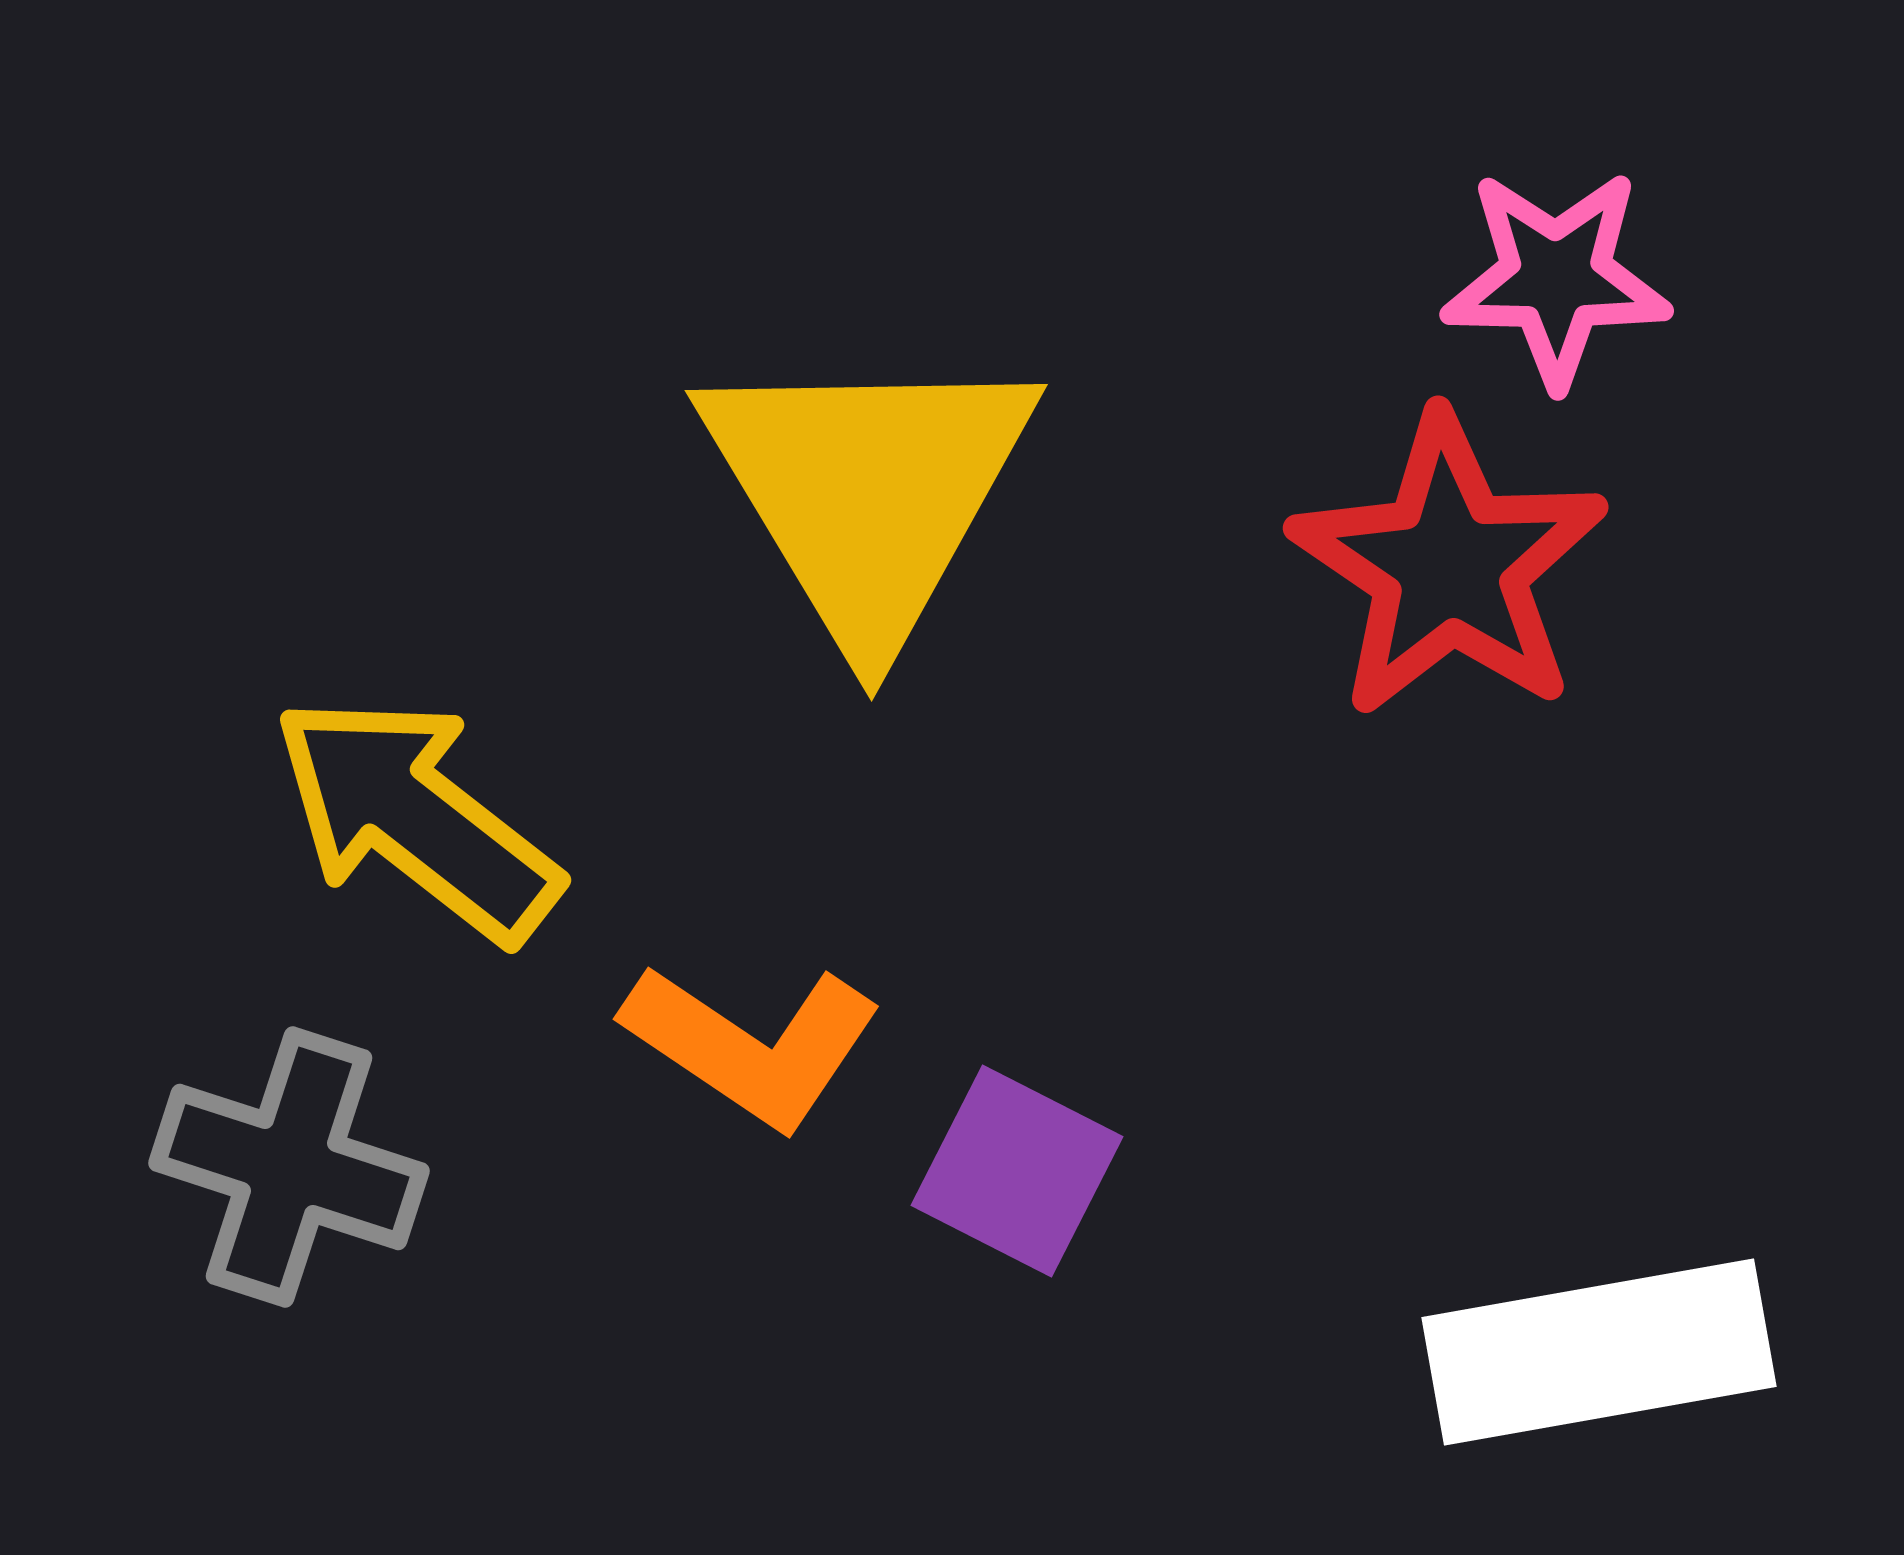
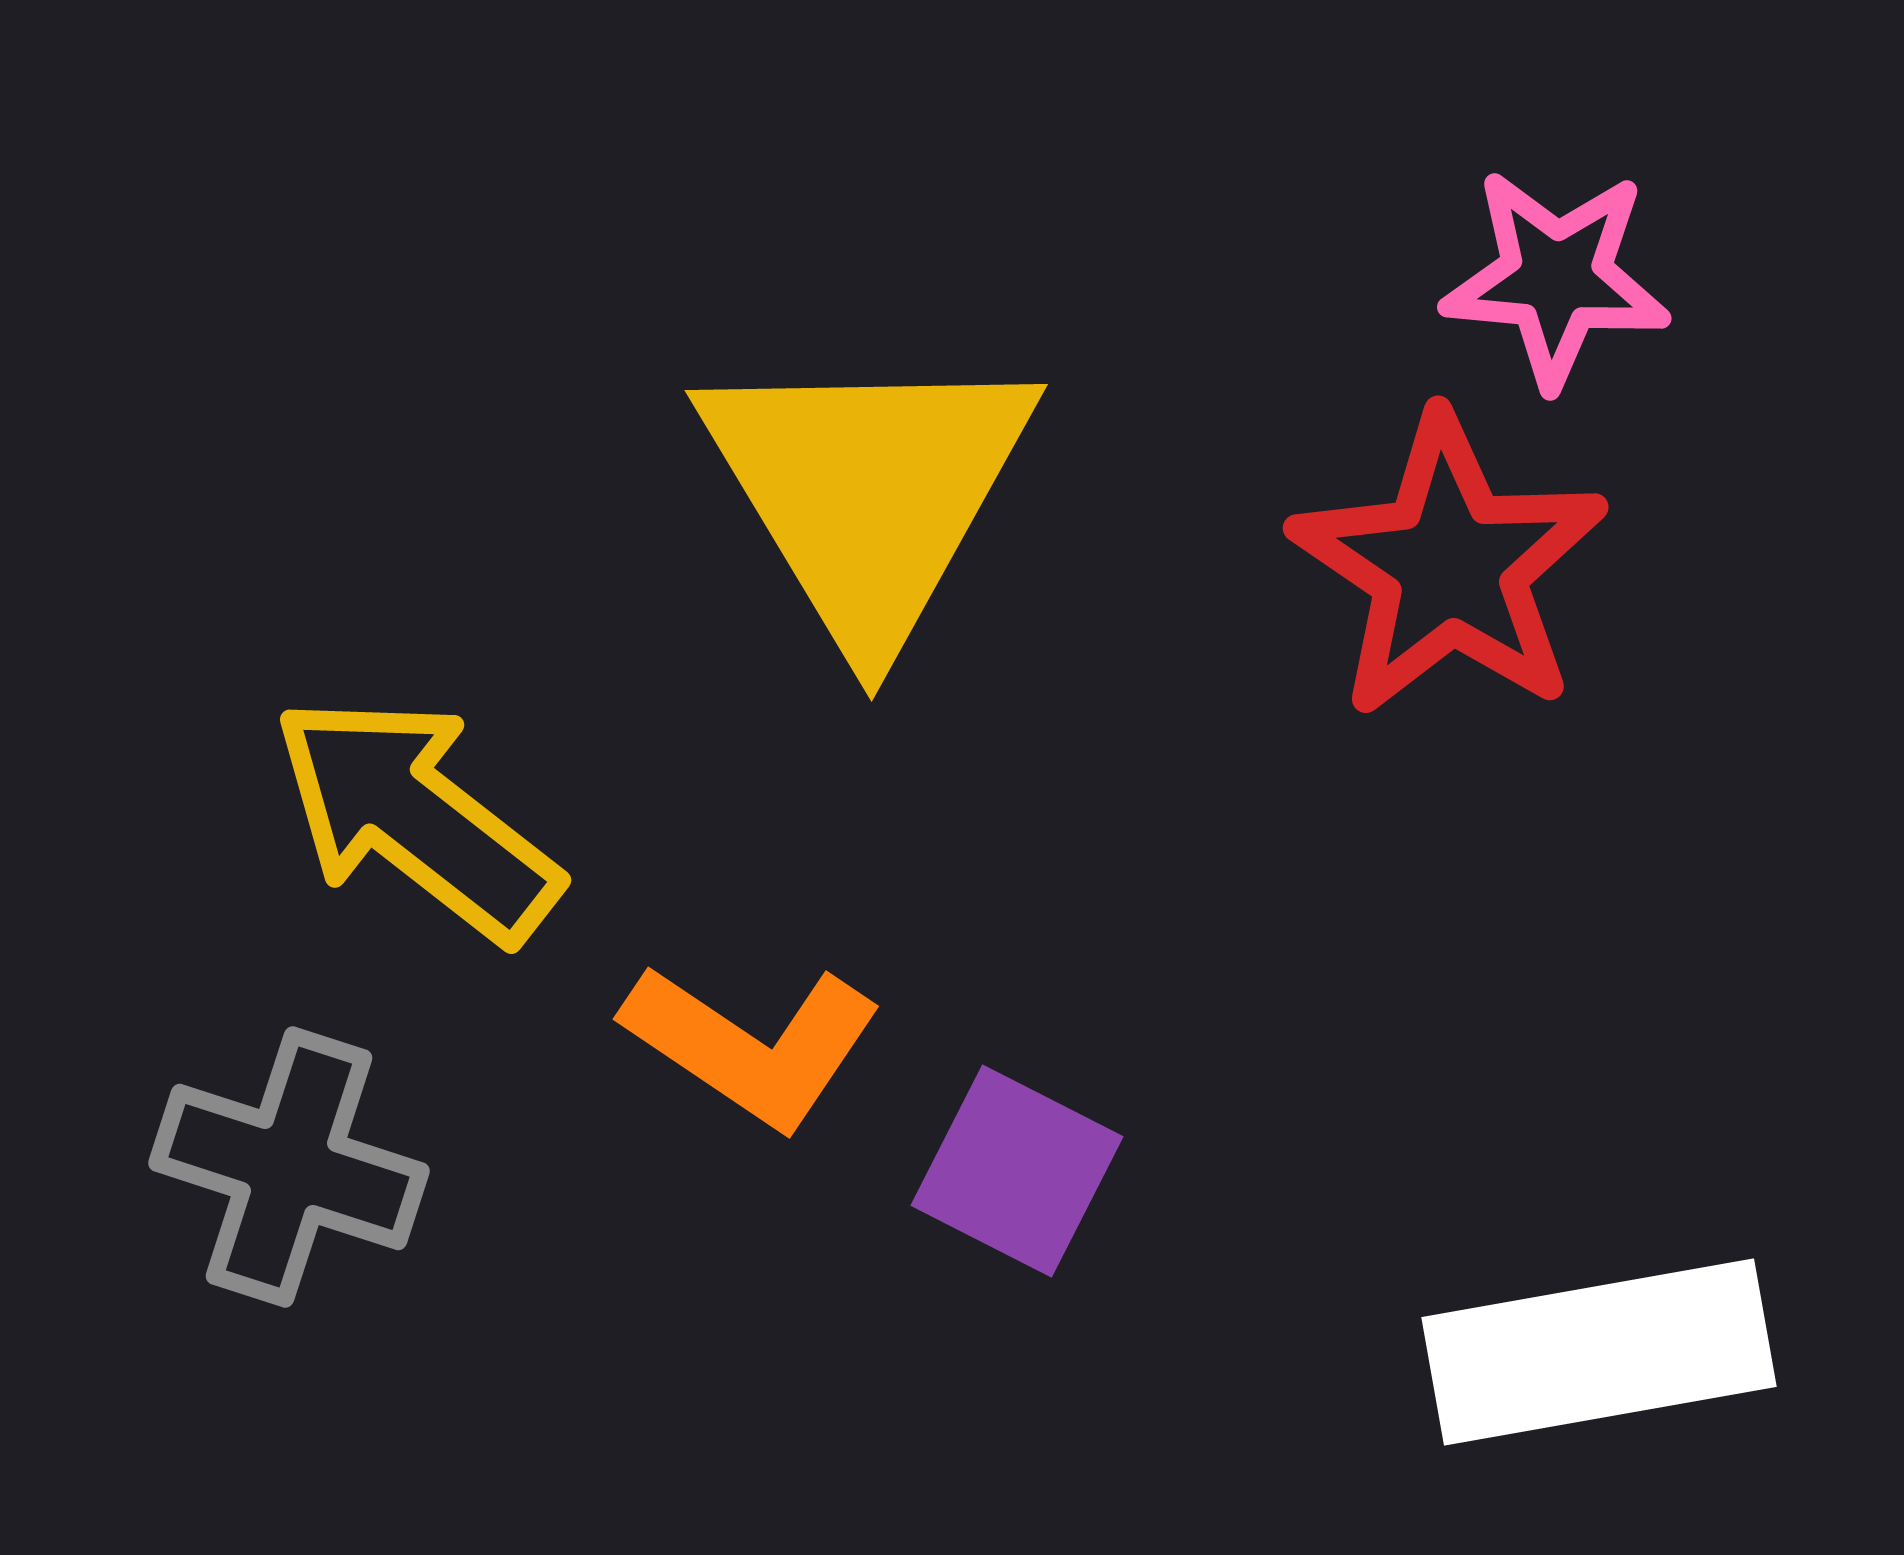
pink star: rotated 4 degrees clockwise
